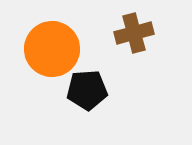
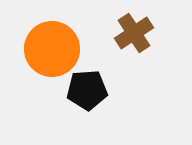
brown cross: rotated 18 degrees counterclockwise
